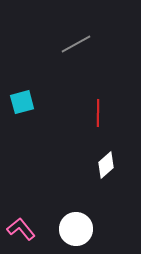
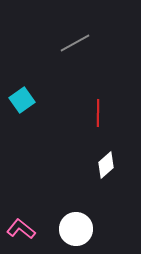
gray line: moved 1 px left, 1 px up
cyan square: moved 2 px up; rotated 20 degrees counterclockwise
pink L-shape: rotated 12 degrees counterclockwise
